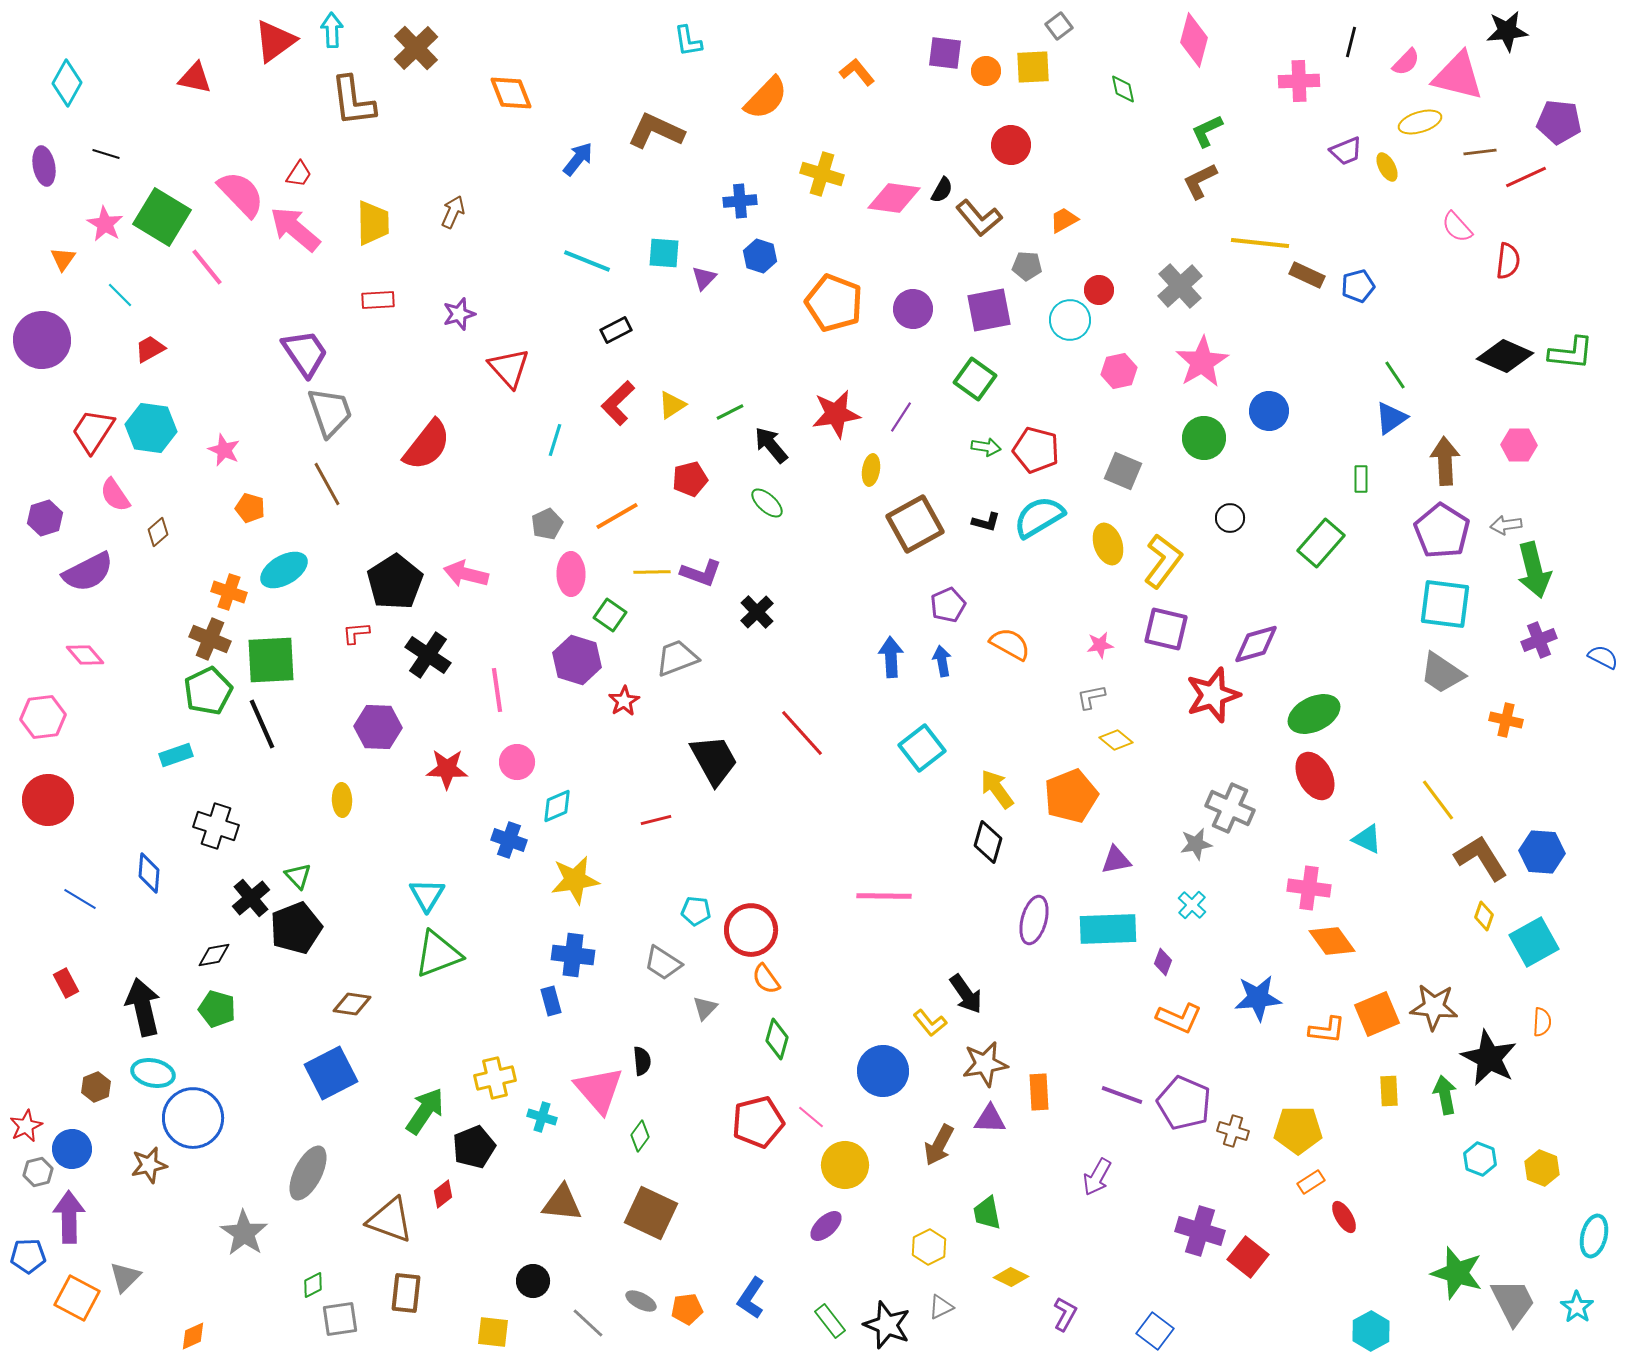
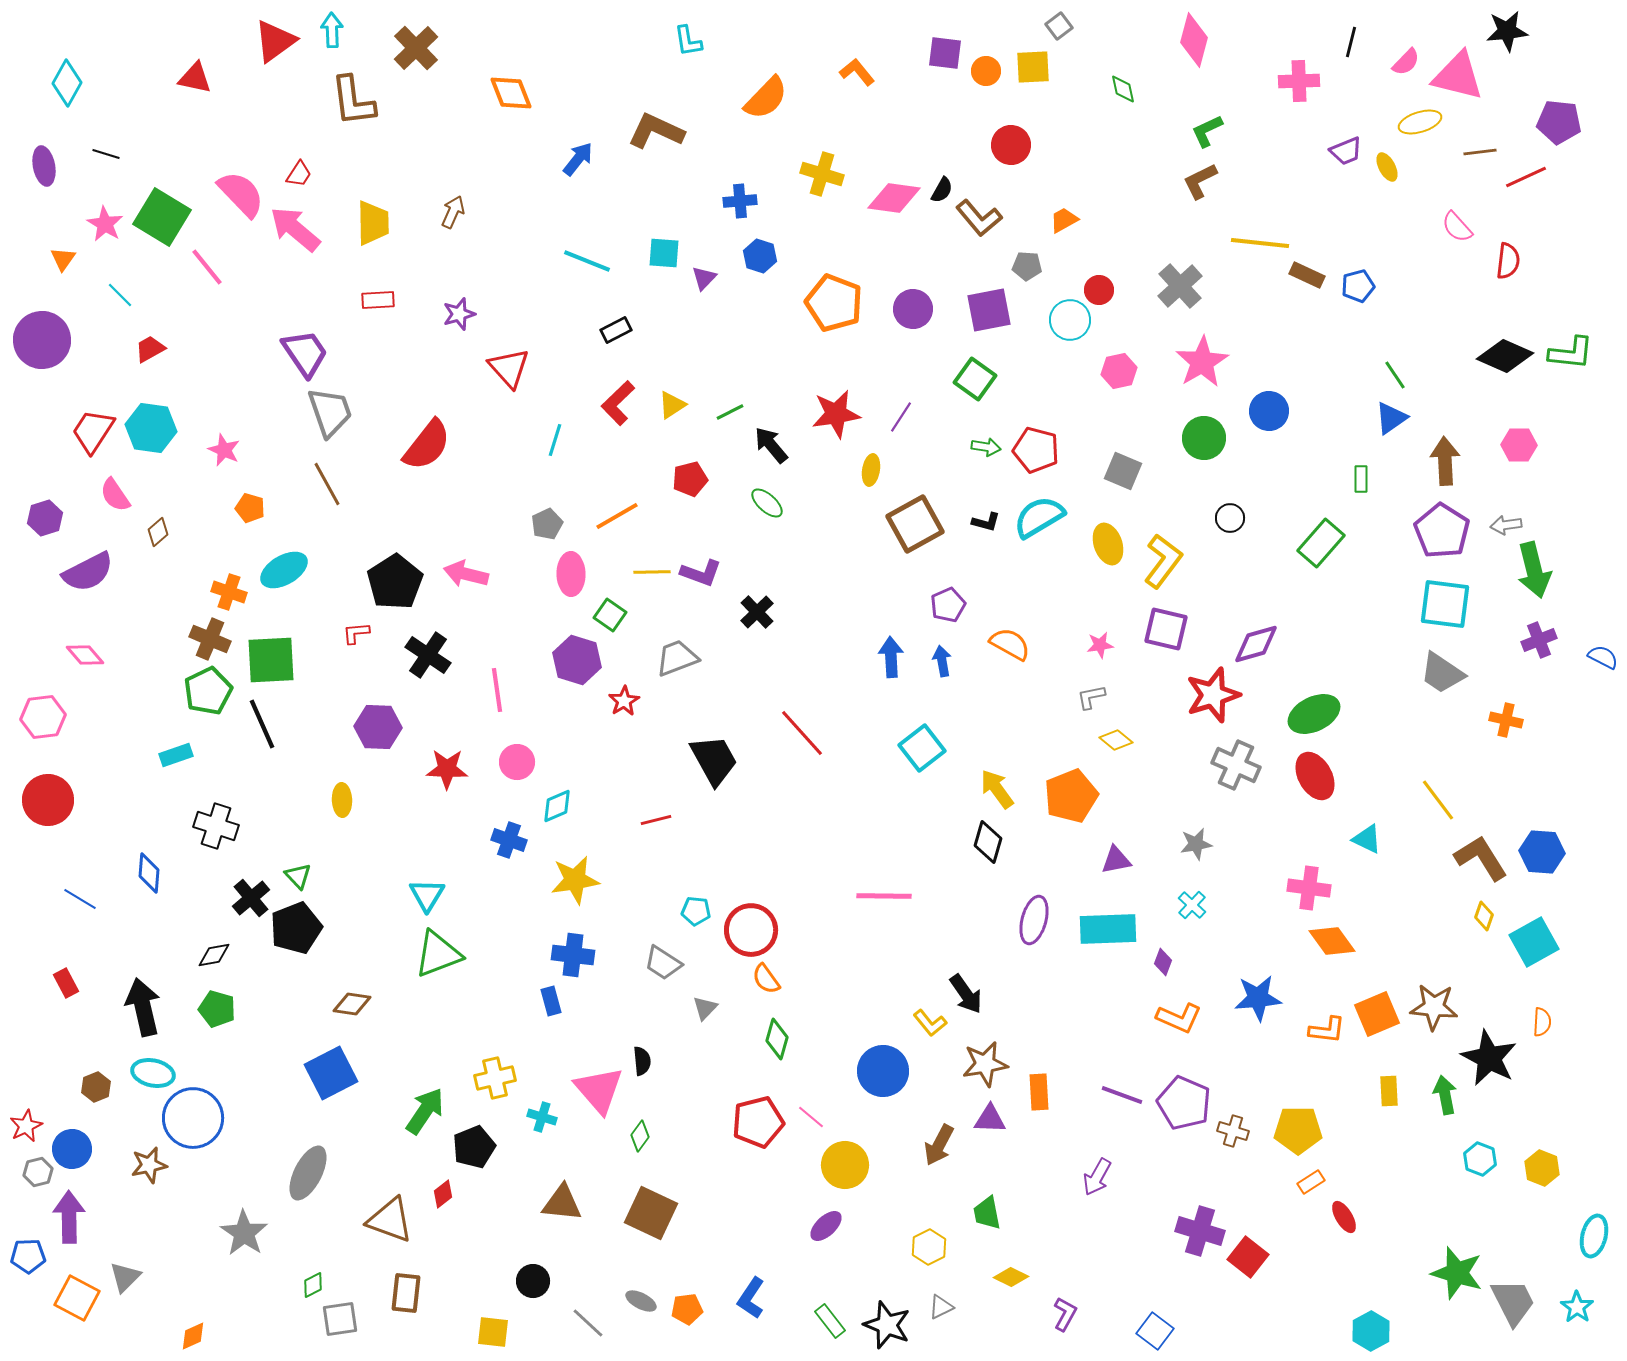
gray cross at (1230, 808): moved 6 px right, 43 px up
